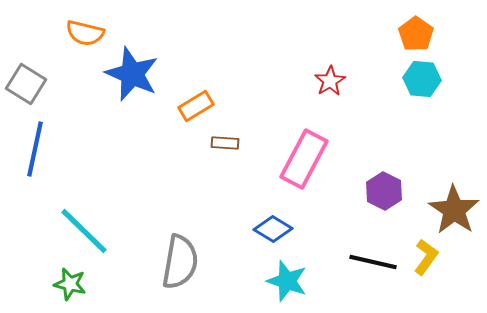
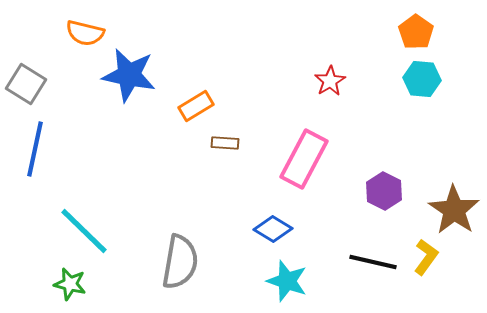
orange pentagon: moved 2 px up
blue star: moved 3 px left, 1 px down; rotated 12 degrees counterclockwise
